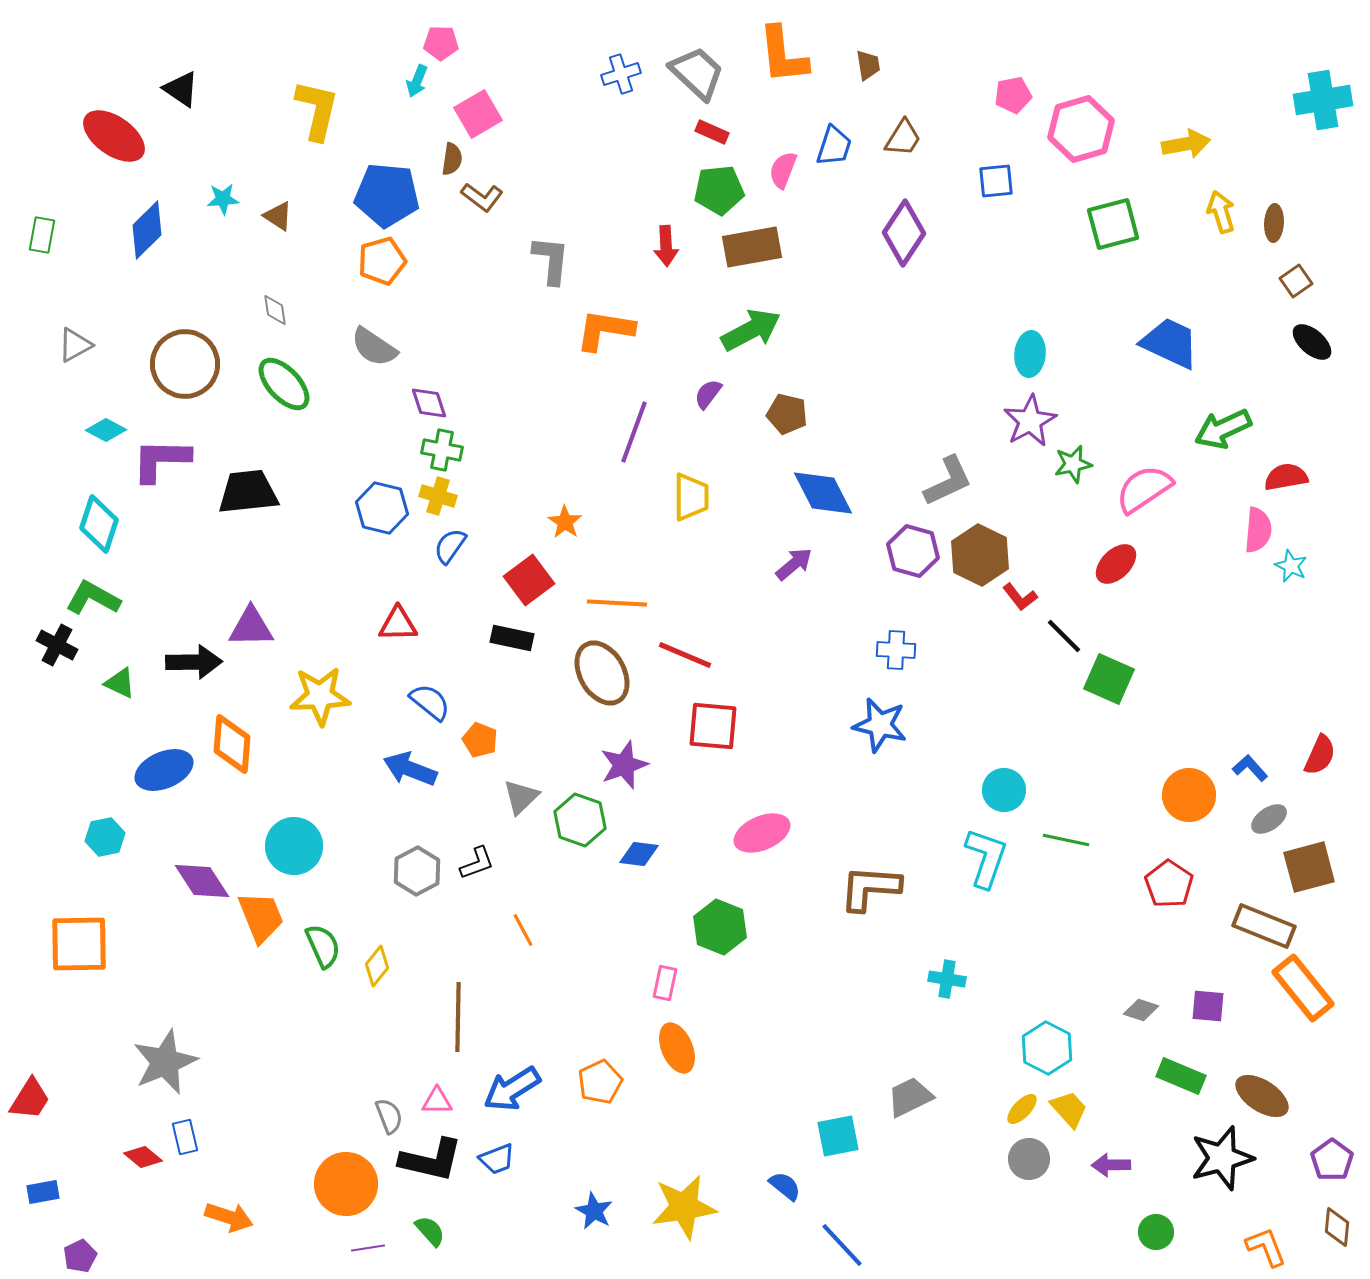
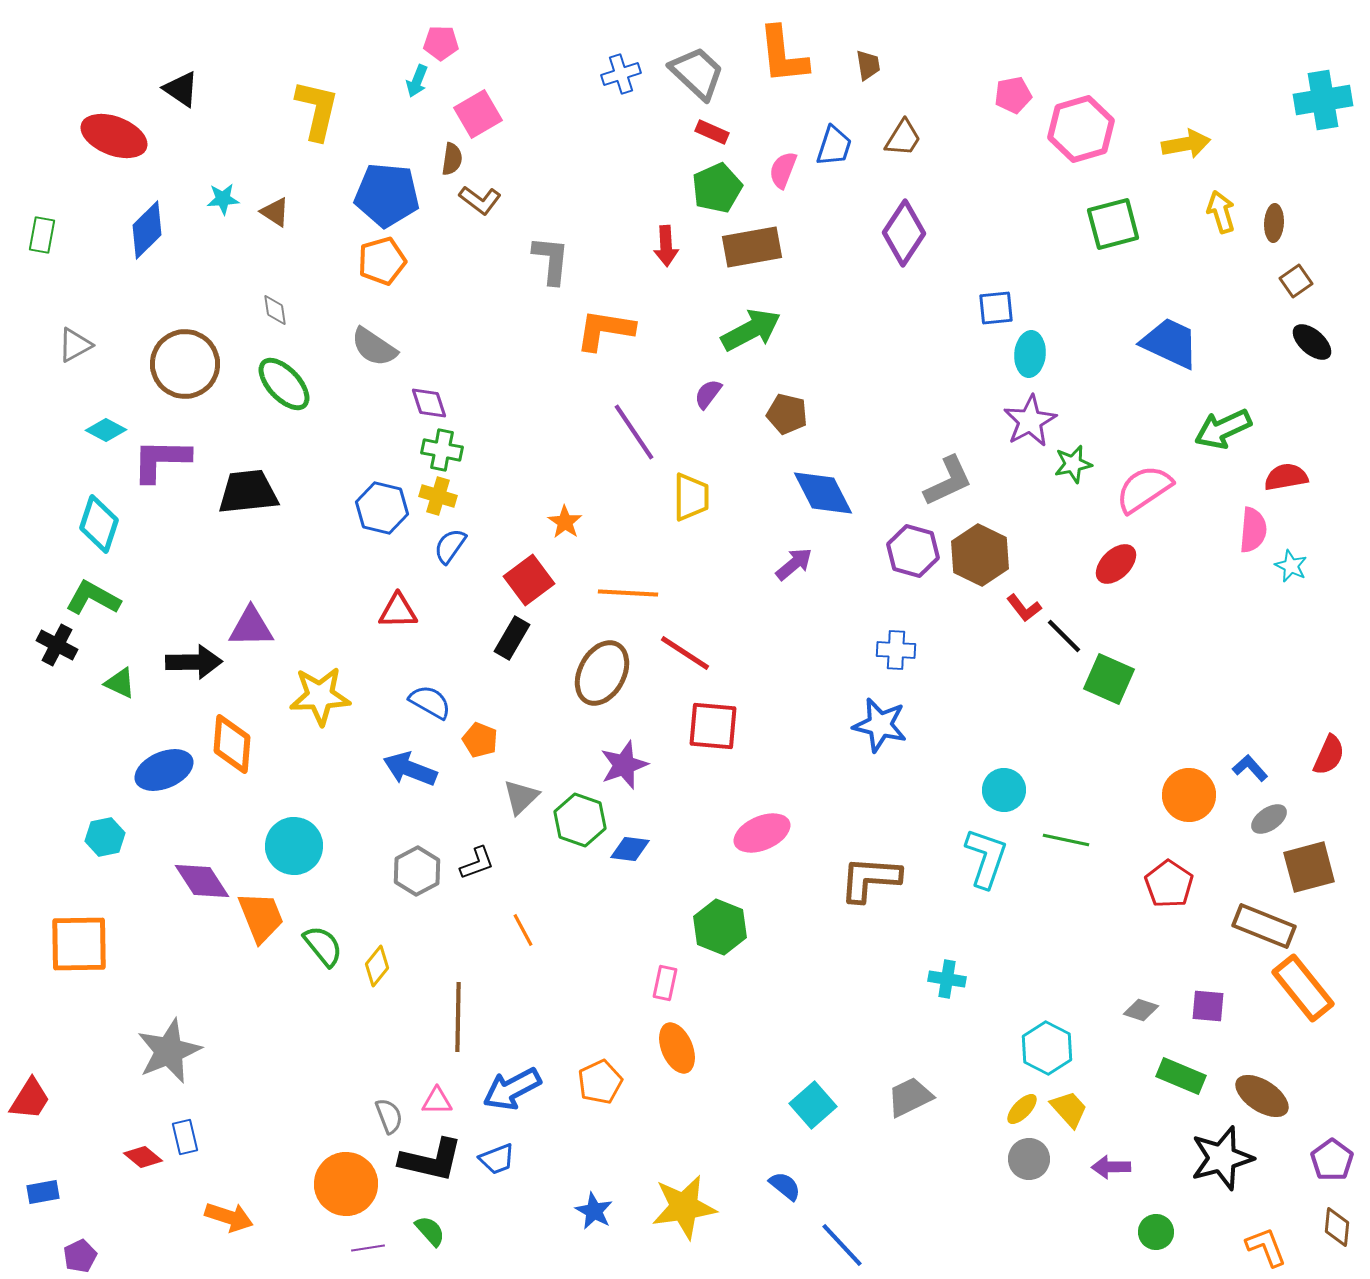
red ellipse at (114, 136): rotated 14 degrees counterclockwise
blue square at (996, 181): moved 127 px down
green pentagon at (719, 190): moved 2 px left, 2 px up; rotated 18 degrees counterclockwise
brown L-shape at (482, 197): moved 2 px left, 3 px down
brown triangle at (278, 216): moved 3 px left, 4 px up
purple line at (634, 432): rotated 54 degrees counterclockwise
pink semicircle at (1258, 530): moved 5 px left
red L-shape at (1020, 597): moved 4 px right, 11 px down
orange line at (617, 603): moved 11 px right, 10 px up
red triangle at (398, 624): moved 13 px up
black rectangle at (512, 638): rotated 72 degrees counterclockwise
red line at (685, 655): moved 2 px up; rotated 10 degrees clockwise
brown ellipse at (602, 673): rotated 58 degrees clockwise
blue semicircle at (430, 702): rotated 9 degrees counterclockwise
red semicircle at (1320, 755): moved 9 px right
blue diamond at (639, 854): moved 9 px left, 5 px up
brown L-shape at (870, 888): moved 9 px up
green semicircle at (323, 946): rotated 15 degrees counterclockwise
gray star at (165, 1062): moved 4 px right, 11 px up
blue arrow at (512, 1089): rotated 4 degrees clockwise
cyan square at (838, 1136): moved 25 px left, 31 px up; rotated 30 degrees counterclockwise
purple arrow at (1111, 1165): moved 2 px down
